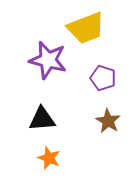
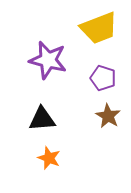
yellow trapezoid: moved 13 px right
brown star: moved 5 px up
